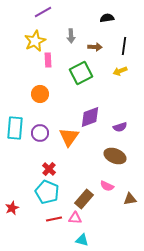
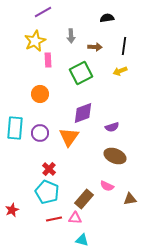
purple diamond: moved 7 px left, 4 px up
purple semicircle: moved 8 px left
red star: moved 2 px down
